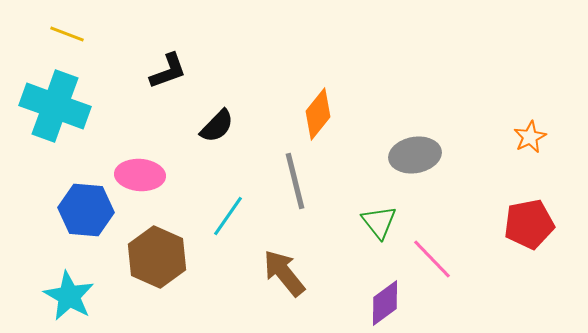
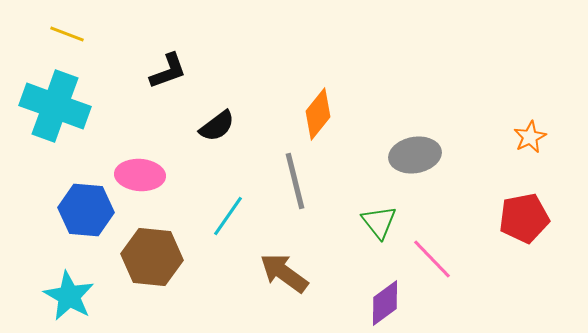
black semicircle: rotated 9 degrees clockwise
red pentagon: moved 5 px left, 6 px up
brown hexagon: moved 5 px left; rotated 18 degrees counterclockwise
brown arrow: rotated 15 degrees counterclockwise
